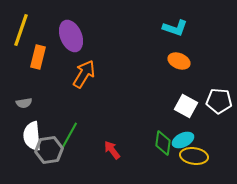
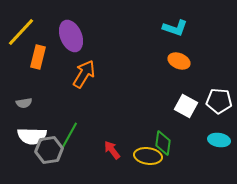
yellow line: moved 2 px down; rotated 24 degrees clockwise
white semicircle: rotated 84 degrees counterclockwise
cyan ellipse: moved 36 px right; rotated 35 degrees clockwise
yellow ellipse: moved 46 px left
